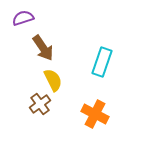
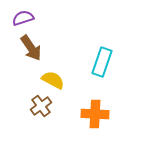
brown arrow: moved 12 px left
yellow semicircle: rotated 35 degrees counterclockwise
brown cross: moved 1 px right, 2 px down
orange cross: rotated 24 degrees counterclockwise
